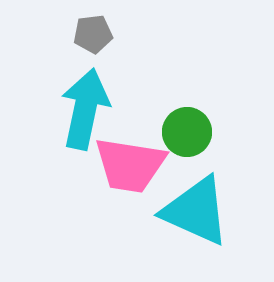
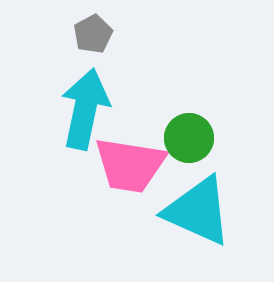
gray pentagon: rotated 21 degrees counterclockwise
green circle: moved 2 px right, 6 px down
cyan triangle: moved 2 px right
